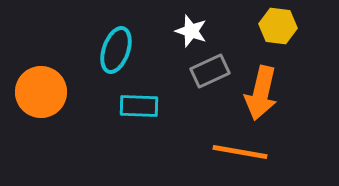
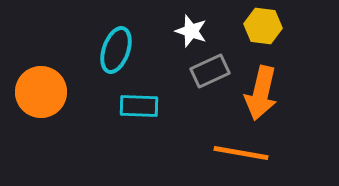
yellow hexagon: moved 15 px left
orange line: moved 1 px right, 1 px down
